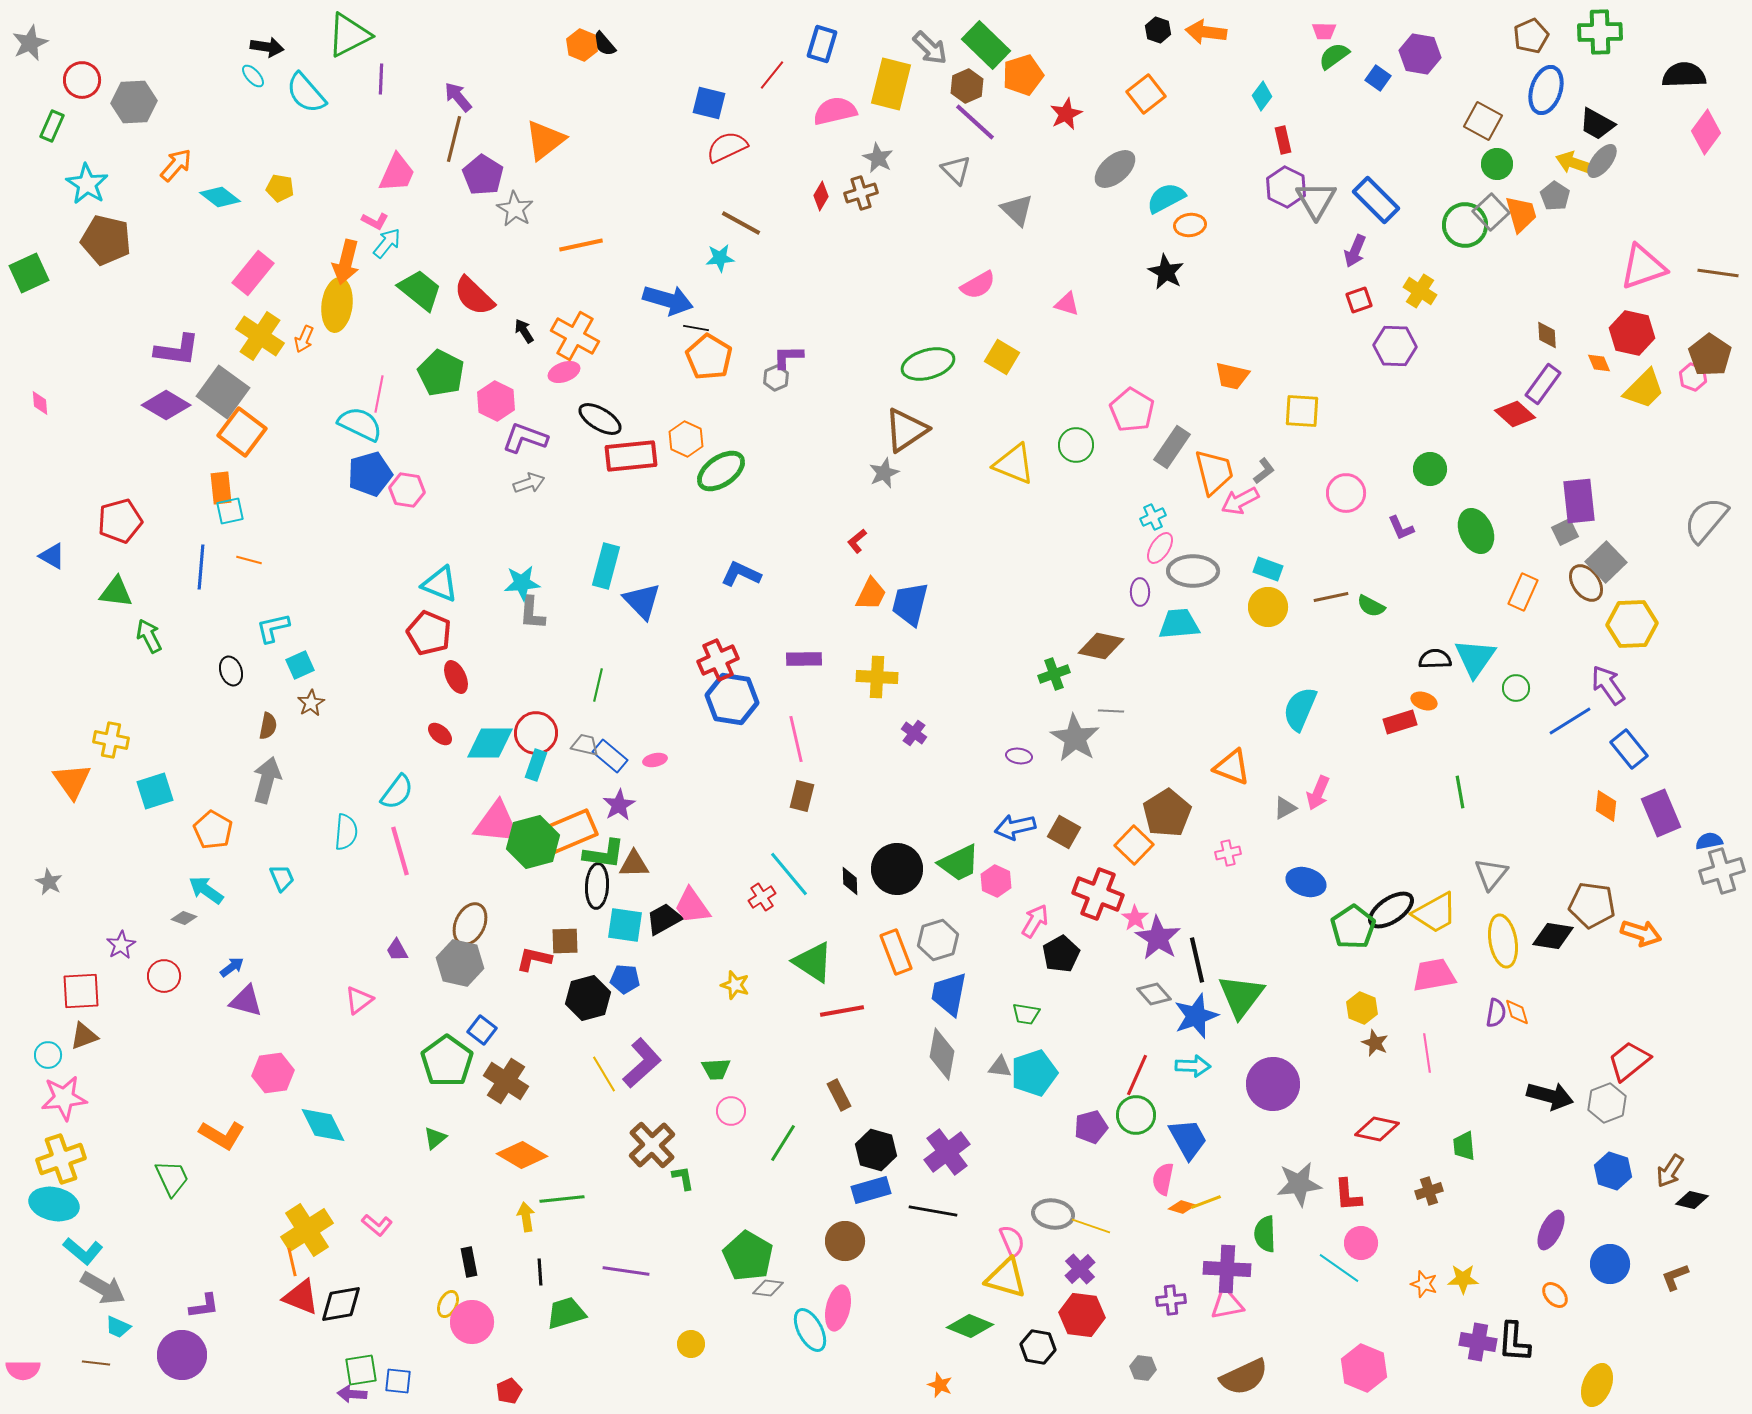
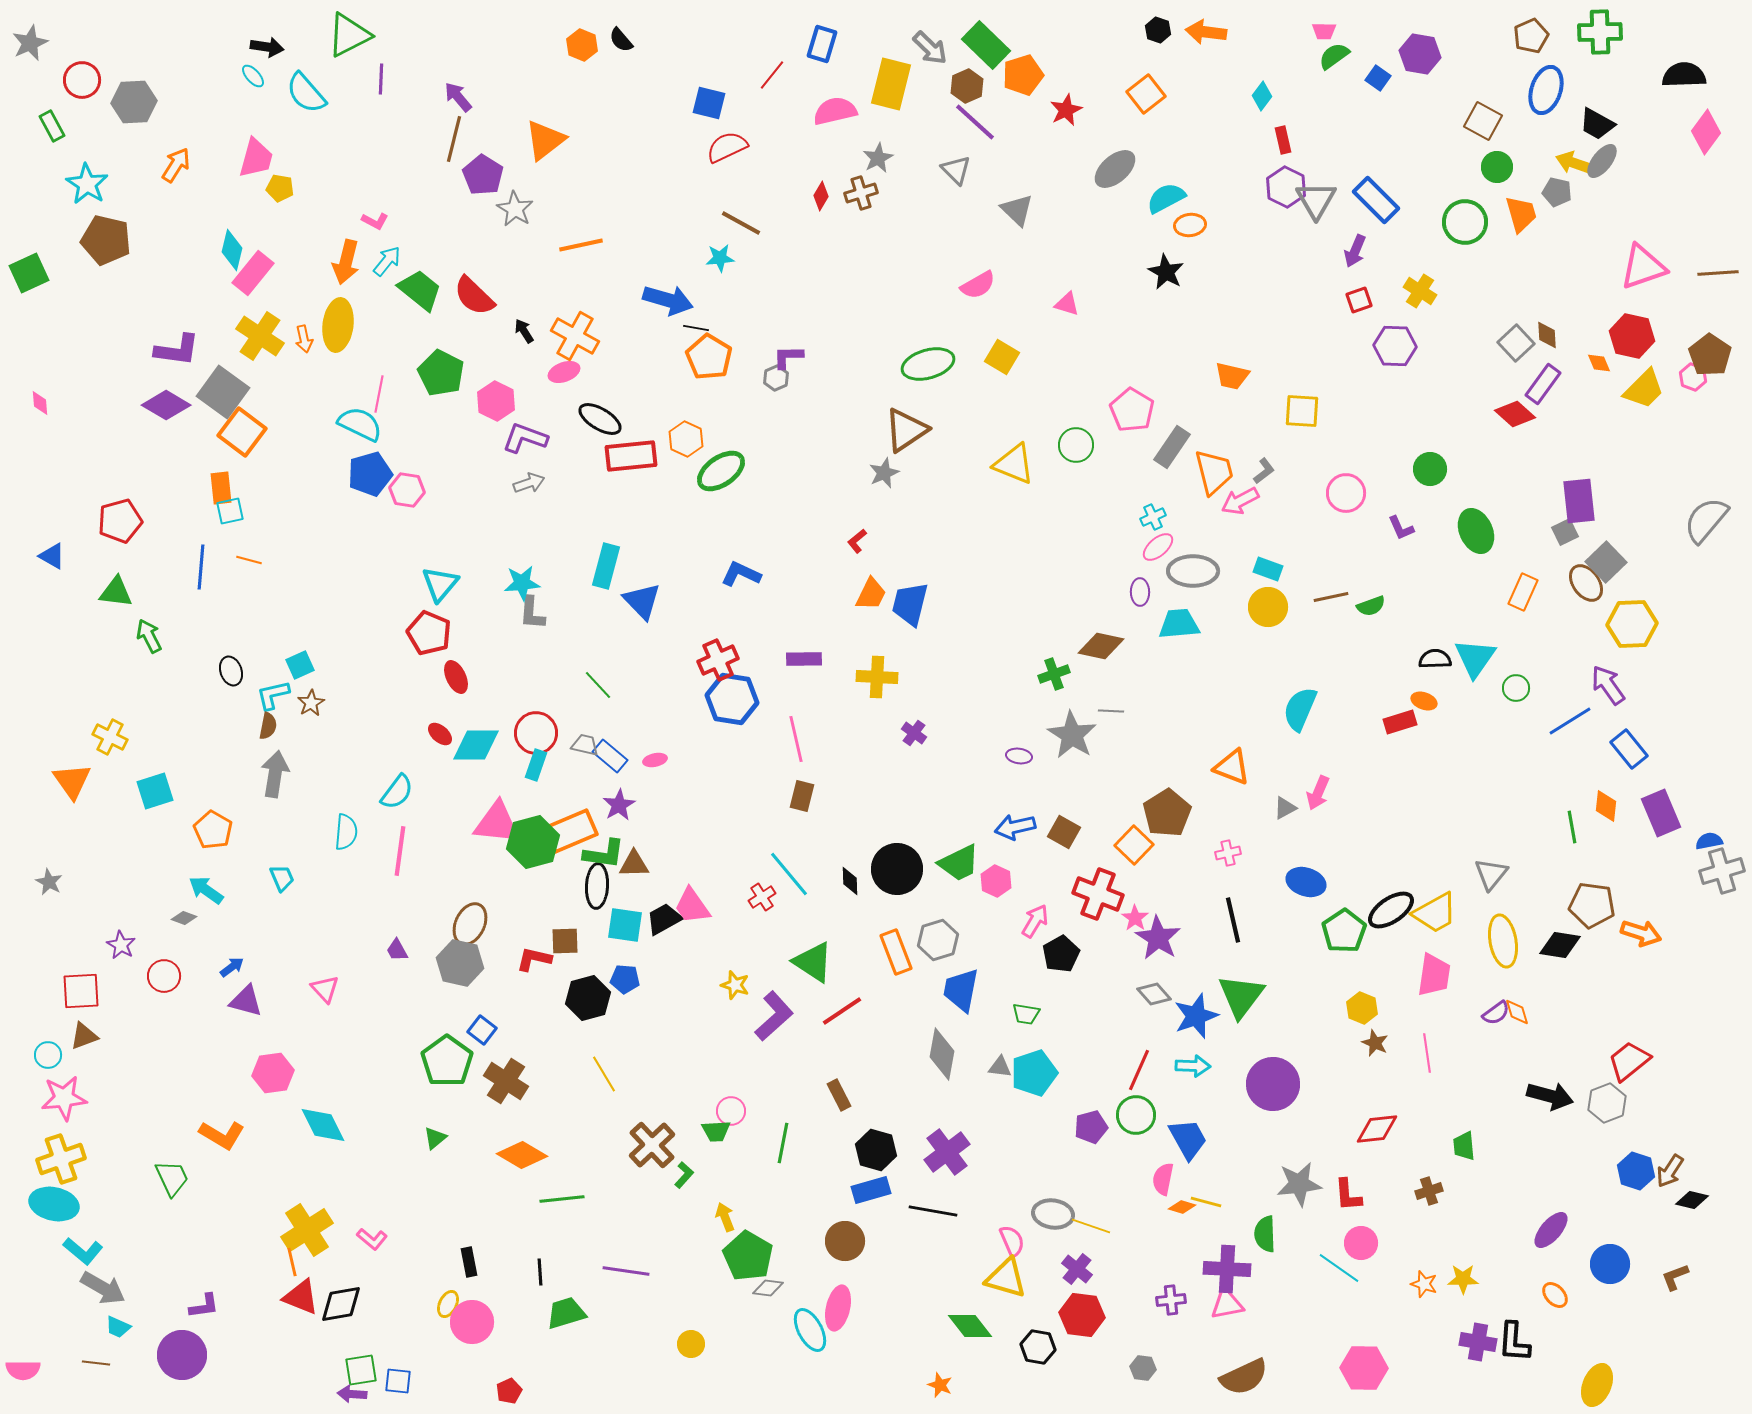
black semicircle at (604, 44): moved 17 px right, 4 px up
red star at (1066, 114): moved 4 px up
green rectangle at (52, 126): rotated 52 degrees counterclockwise
gray star at (878, 158): rotated 16 degrees clockwise
green circle at (1497, 164): moved 3 px down
orange arrow at (176, 165): rotated 9 degrees counterclockwise
pink trapezoid at (397, 173): moved 141 px left, 15 px up; rotated 9 degrees counterclockwise
gray pentagon at (1555, 196): moved 2 px right, 4 px up; rotated 20 degrees counterclockwise
cyan diamond at (220, 197): moved 12 px right, 53 px down; rotated 66 degrees clockwise
gray square at (1491, 212): moved 25 px right, 131 px down
green circle at (1465, 225): moved 3 px up
cyan arrow at (387, 243): moved 18 px down
brown line at (1718, 273): rotated 12 degrees counterclockwise
yellow ellipse at (337, 305): moved 1 px right, 20 px down
red hexagon at (1632, 333): moved 3 px down
orange arrow at (304, 339): rotated 36 degrees counterclockwise
pink ellipse at (1160, 548): moved 2 px left, 1 px up; rotated 16 degrees clockwise
cyan triangle at (440, 584): rotated 48 degrees clockwise
green semicircle at (1371, 606): rotated 48 degrees counterclockwise
cyan L-shape at (273, 628): moved 67 px down
green line at (598, 685): rotated 56 degrees counterclockwise
gray star at (1075, 738): moved 3 px left, 3 px up
yellow cross at (111, 740): moved 1 px left, 3 px up; rotated 16 degrees clockwise
cyan diamond at (490, 743): moved 14 px left, 2 px down
gray arrow at (267, 780): moved 8 px right, 6 px up; rotated 6 degrees counterclockwise
green line at (1460, 792): moved 112 px right, 35 px down
pink line at (400, 851): rotated 24 degrees clockwise
green pentagon at (1353, 927): moved 9 px left, 4 px down
black diamond at (1553, 936): moved 7 px right, 9 px down
purple star at (121, 945): rotated 12 degrees counterclockwise
black line at (1197, 960): moved 36 px right, 40 px up
pink trapezoid at (1434, 975): rotated 108 degrees clockwise
blue trapezoid at (949, 994): moved 12 px right, 4 px up
pink triangle at (359, 1000): moved 34 px left, 11 px up; rotated 36 degrees counterclockwise
red line at (842, 1011): rotated 24 degrees counterclockwise
purple semicircle at (1496, 1013): rotated 44 degrees clockwise
purple L-shape at (642, 1063): moved 132 px right, 47 px up
green trapezoid at (716, 1069): moved 62 px down
red line at (1137, 1075): moved 2 px right, 5 px up
red diamond at (1377, 1129): rotated 18 degrees counterclockwise
green line at (783, 1143): rotated 21 degrees counterclockwise
blue hexagon at (1613, 1171): moved 23 px right
green L-shape at (683, 1178): moved 1 px right, 3 px up; rotated 52 degrees clockwise
yellow line at (1206, 1202): rotated 36 degrees clockwise
yellow arrow at (526, 1217): moved 199 px right; rotated 12 degrees counterclockwise
pink L-shape at (377, 1225): moved 5 px left, 14 px down
purple ellipse at (1551, 1230): rotated 15 degrees clockwise
purple cross at (1080, 1269): moved 3 px left; rotated 8 degrees counterclockwise
green diamond at (970, 1326): rotated 30 degrees clockwise
pink hexagon at (1364, 1368): rotated 21 degrees counterclockwise
